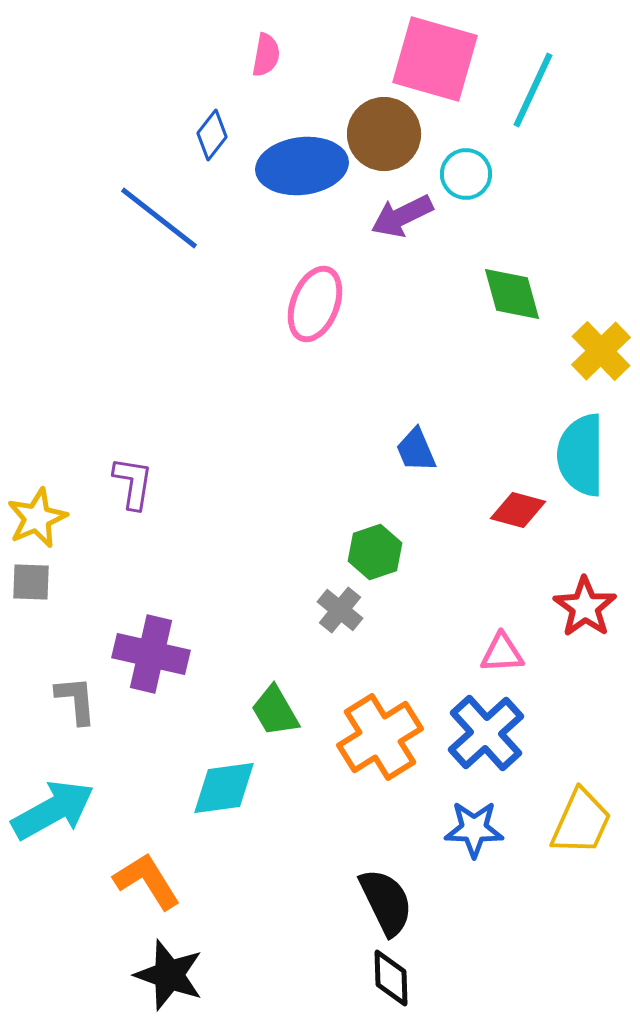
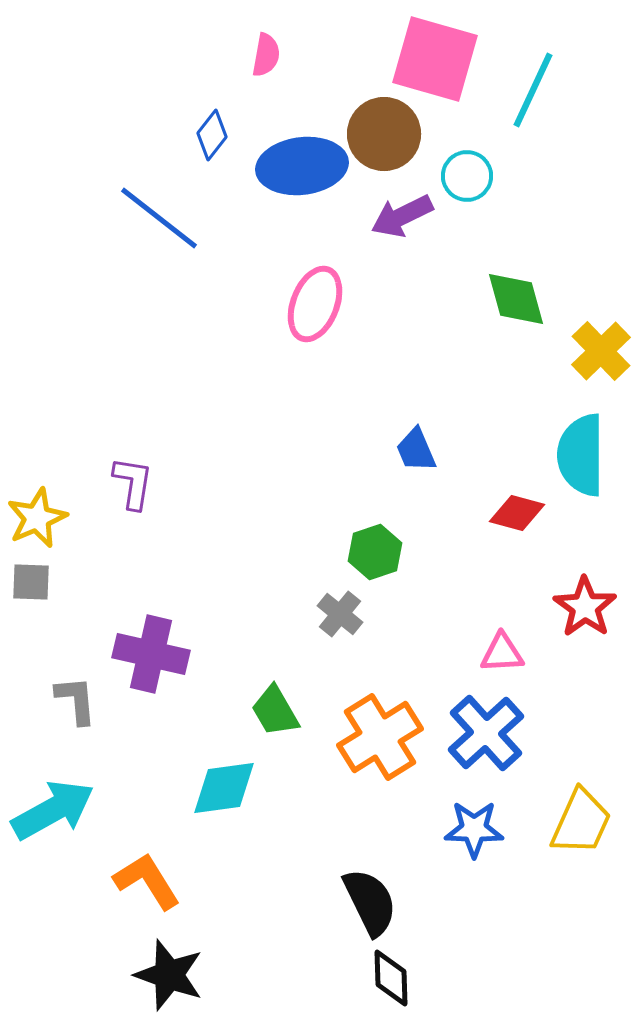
cyan circle: moved 1 px right, 2 px down
green diamond: moved 4 px right, 5 px down
red diamond: moved 1 px left, 3 px down
gray cross: moved 4 px down
black semicircle: moved 16 px left
